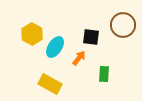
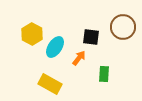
brown circle: moved 2 px down
